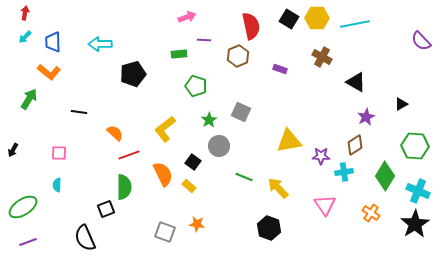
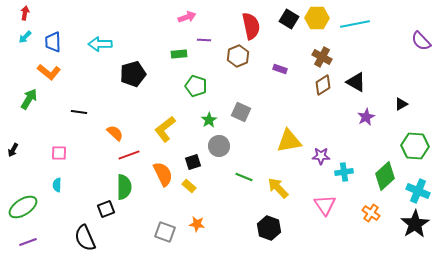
brown diamond at (355, 145): moved 32 px left, 60 px up
black square at (193, 162): rotated 35 degrees clockwise
green diamond at (385, 176): rotated 16 degrees clockwise
